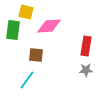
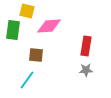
yellow square: moved 1 px right, 1 px up
